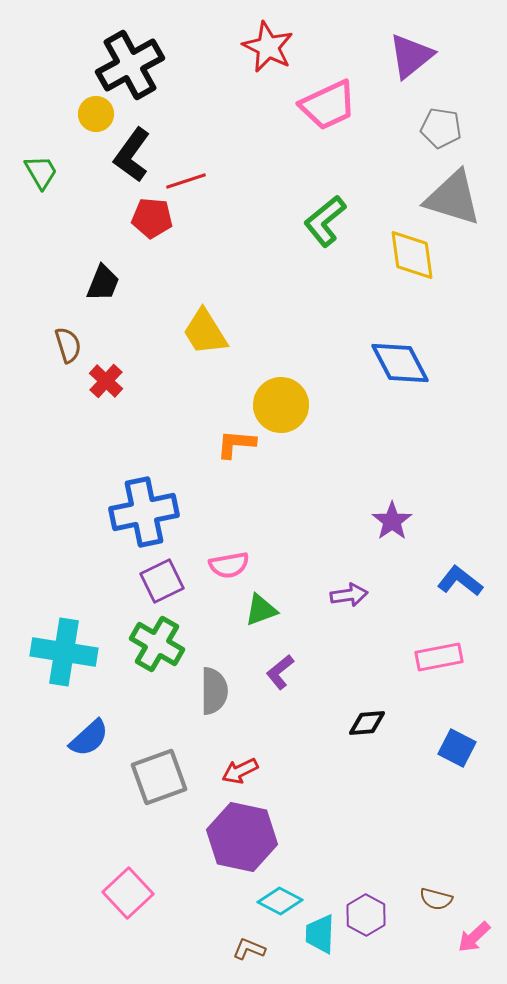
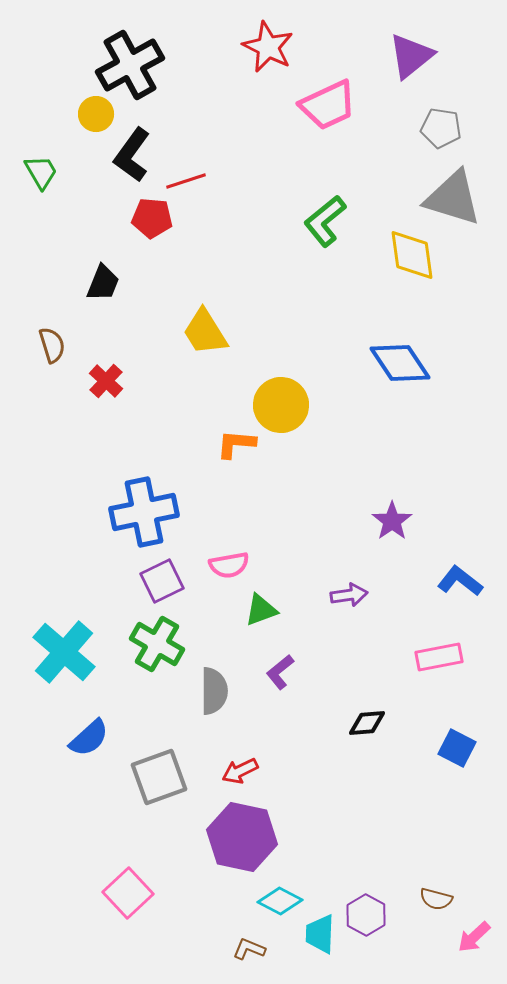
brown semicircle at (68, 345): moved 16 px left
blue diamond at (400, 363): rotated 6 degrees counterclockwise
cyan cross at (64, 652): rotated 32 degrees clockwise
